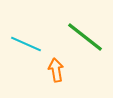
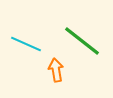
green line: moved 3 px left, 4 px down
